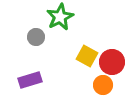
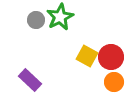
gray circle: moved 17 px up
red circle: moved 1 px left, 5 px up
purple rectangle: rotated 60 degrees clockwise
orange circle: moved 11 px right, 3 px up
